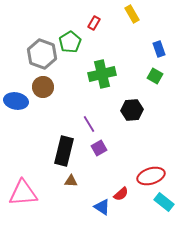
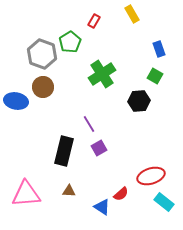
red rectangle: moved 2 px up
green cross: rotated 20 degrees counterclockwise
black hexagon: moved 7 px right, 9 px up
brown triangle: moved 2 px left, 10 px down
pink triangle: moved 3 px right, 1 px down
